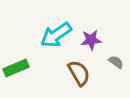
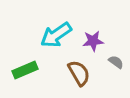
purple star: moved 2 px right, 1 px down
green rectangle: moved 9 px right, 2 px down
